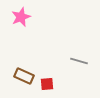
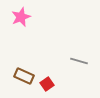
red square: rotated 32 degrees counterclockwise
